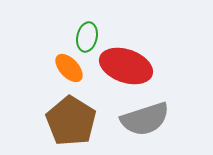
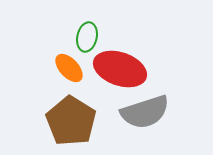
red ellipse: moved 6 px left, 3 px down
gray semicircle: moved 7 px up
